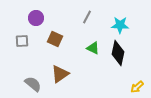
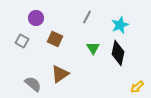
cyan star: rotated 24 degrees counterclockwise
gray square: rotated 32 degrees clockwise
green triangle: rotated 32 degrees clockwise
